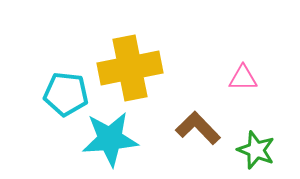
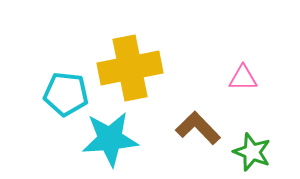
green star: moved 4 px left, 2 px down
